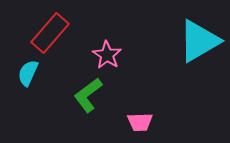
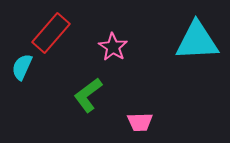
red rectangle: moved 1 px right
cyan triangle: moved 2 px left; rotated 27 degrees clockwise
pink star: moved 6 px right, 8 px up
cyan semicircle: moved 6 px left, 6 px up
